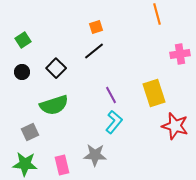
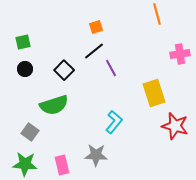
green square: moved 2 px down; rotated 21 degrees clockwise
black square: moved 8 px right, 2 px down
black circle: moved 3 px right, 3 px up
purple line: moved 27 px up
gray square: rotated 30 degrees counterclockwise
gray star: moved 1 px right
